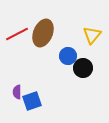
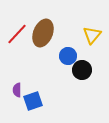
red line: rotated 20 degrees counterclockwise
black circle: moved 1 px left, 2 px down
purple semicircle: moved 2 px up
blue square: moved 1 px right
